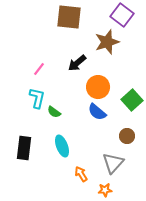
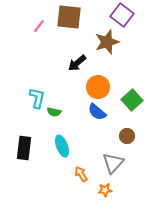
pink line: moved 43 px up
green semicircle: rotated 24 degrees counterclockwise
